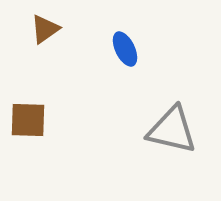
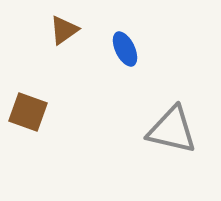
brown triangle: moved 19 px right, 1 px down
brown square: moved 8 px up; rotated 18 degrees clockwise
